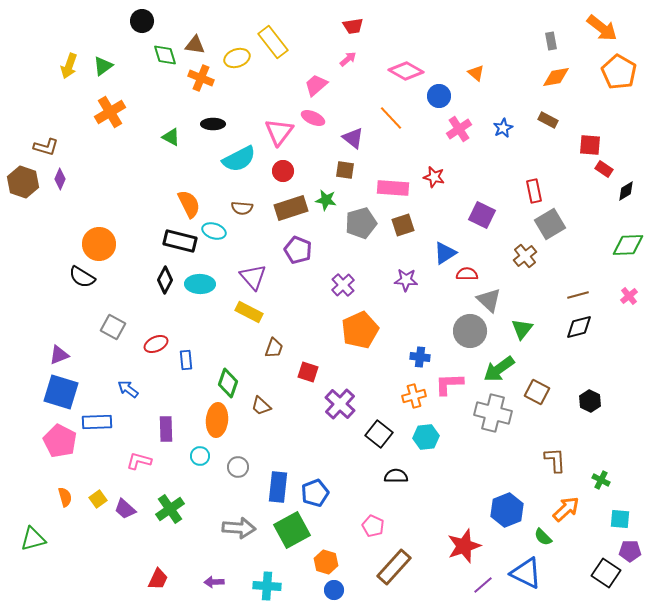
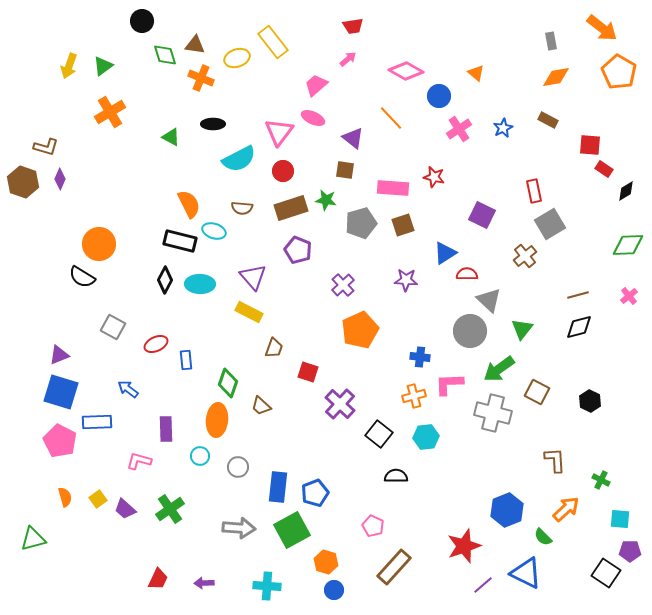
purple arrow at (214, 582): moved 10 px left, 1 px down
